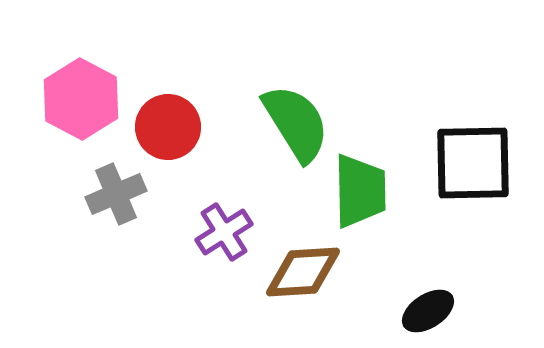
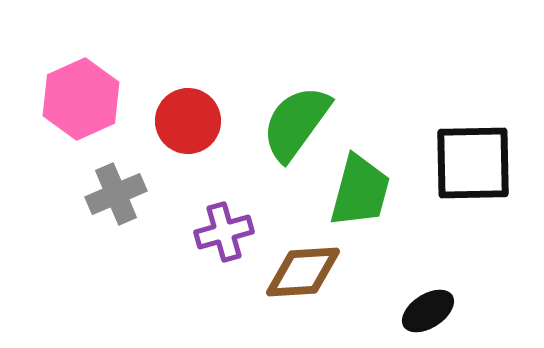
pink hexagon: rotated 8 degrees clockwise
green semicircle: rotated 112 degrees counterclockwise
red circle: moved 20 px right, 6 px up
green trapezoid: rotated 16 degrees clockwise
purple cross: rotated 16 degrees clockwise
